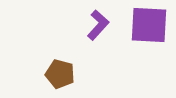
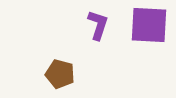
purple L-shape: rotated 24 degrees counterclockwise
